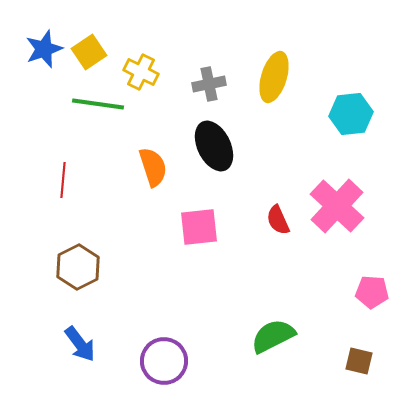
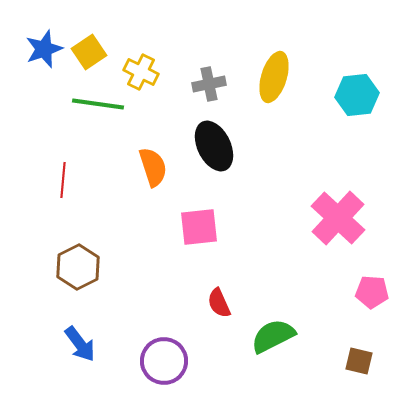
cyan hexagon: moved 6 px right, 19 px up
pink cross: moved 1 px right, 12 px down
red semicircle: moved 59 px left, 83 px down
